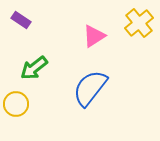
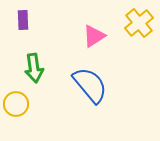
purple rectangle: moved 2 px right; rotated 54 degrees clockwise
green arrow: rotated 60 degrees counterclockwise
blue semicircle: moved 3 px up; rotated 102 degrees clockwise
